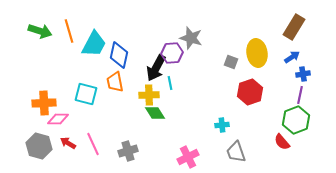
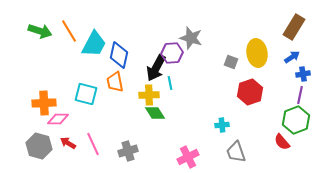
orange line: rotated 15 degrees counterclockwise
